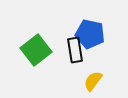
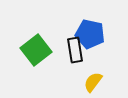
yellow semicircle: moved 1 px down
